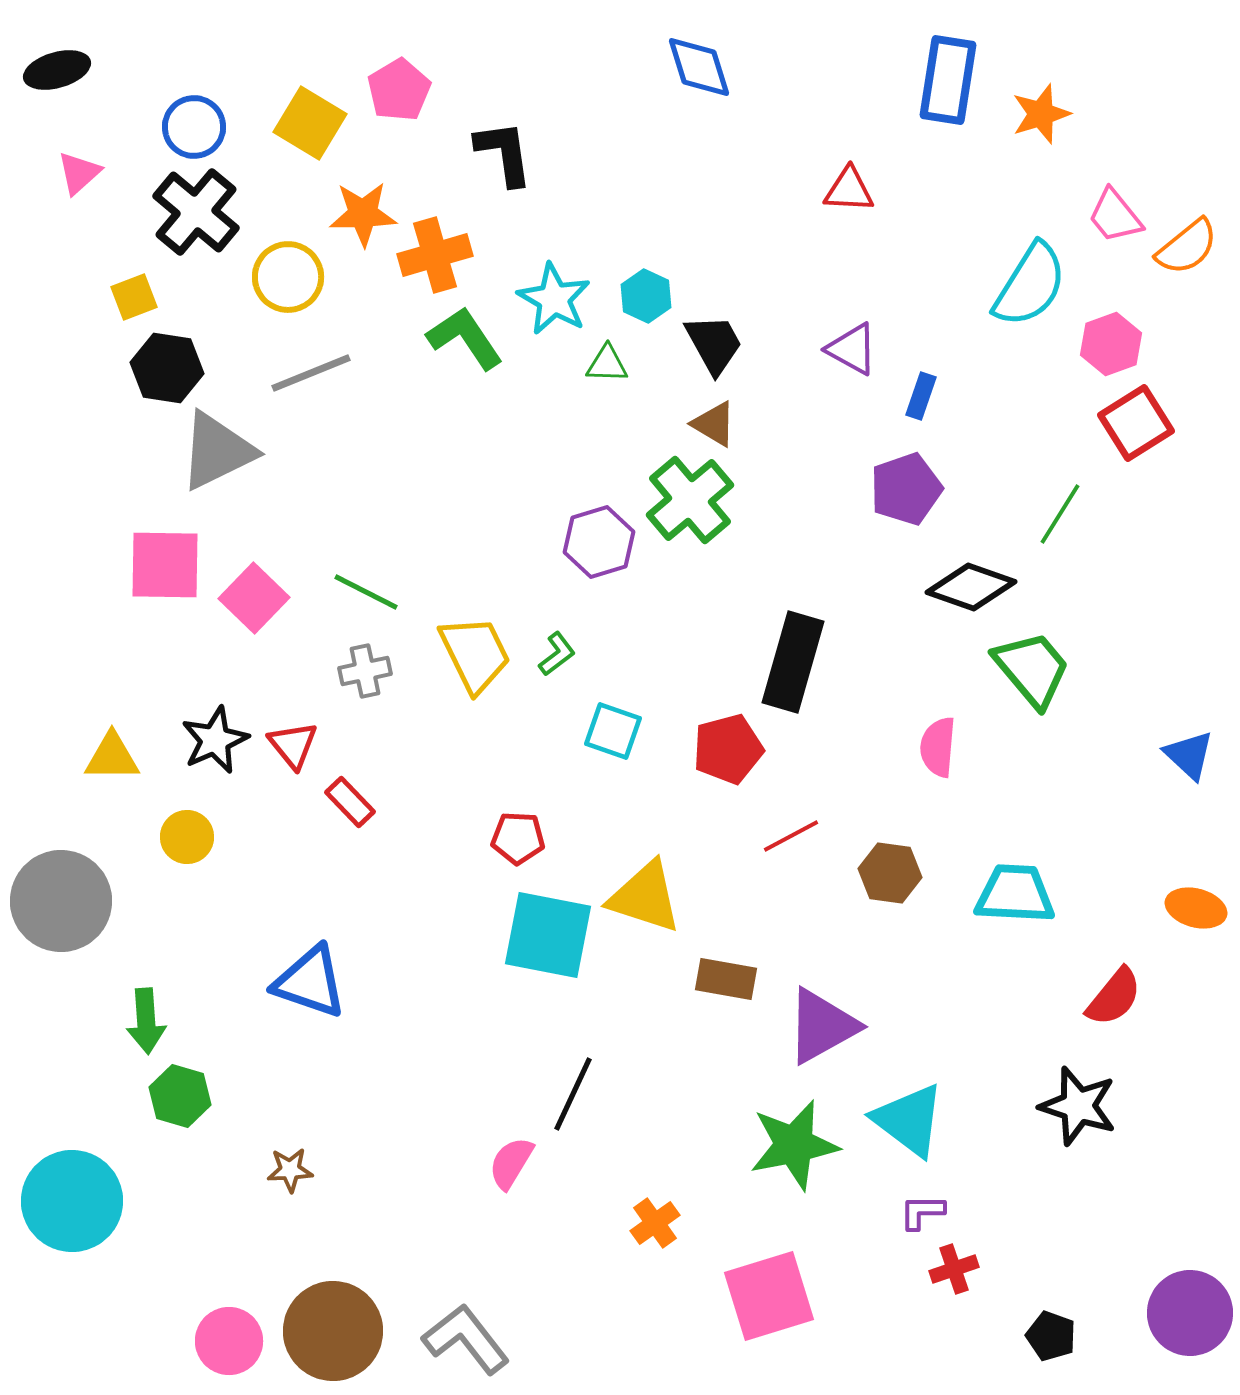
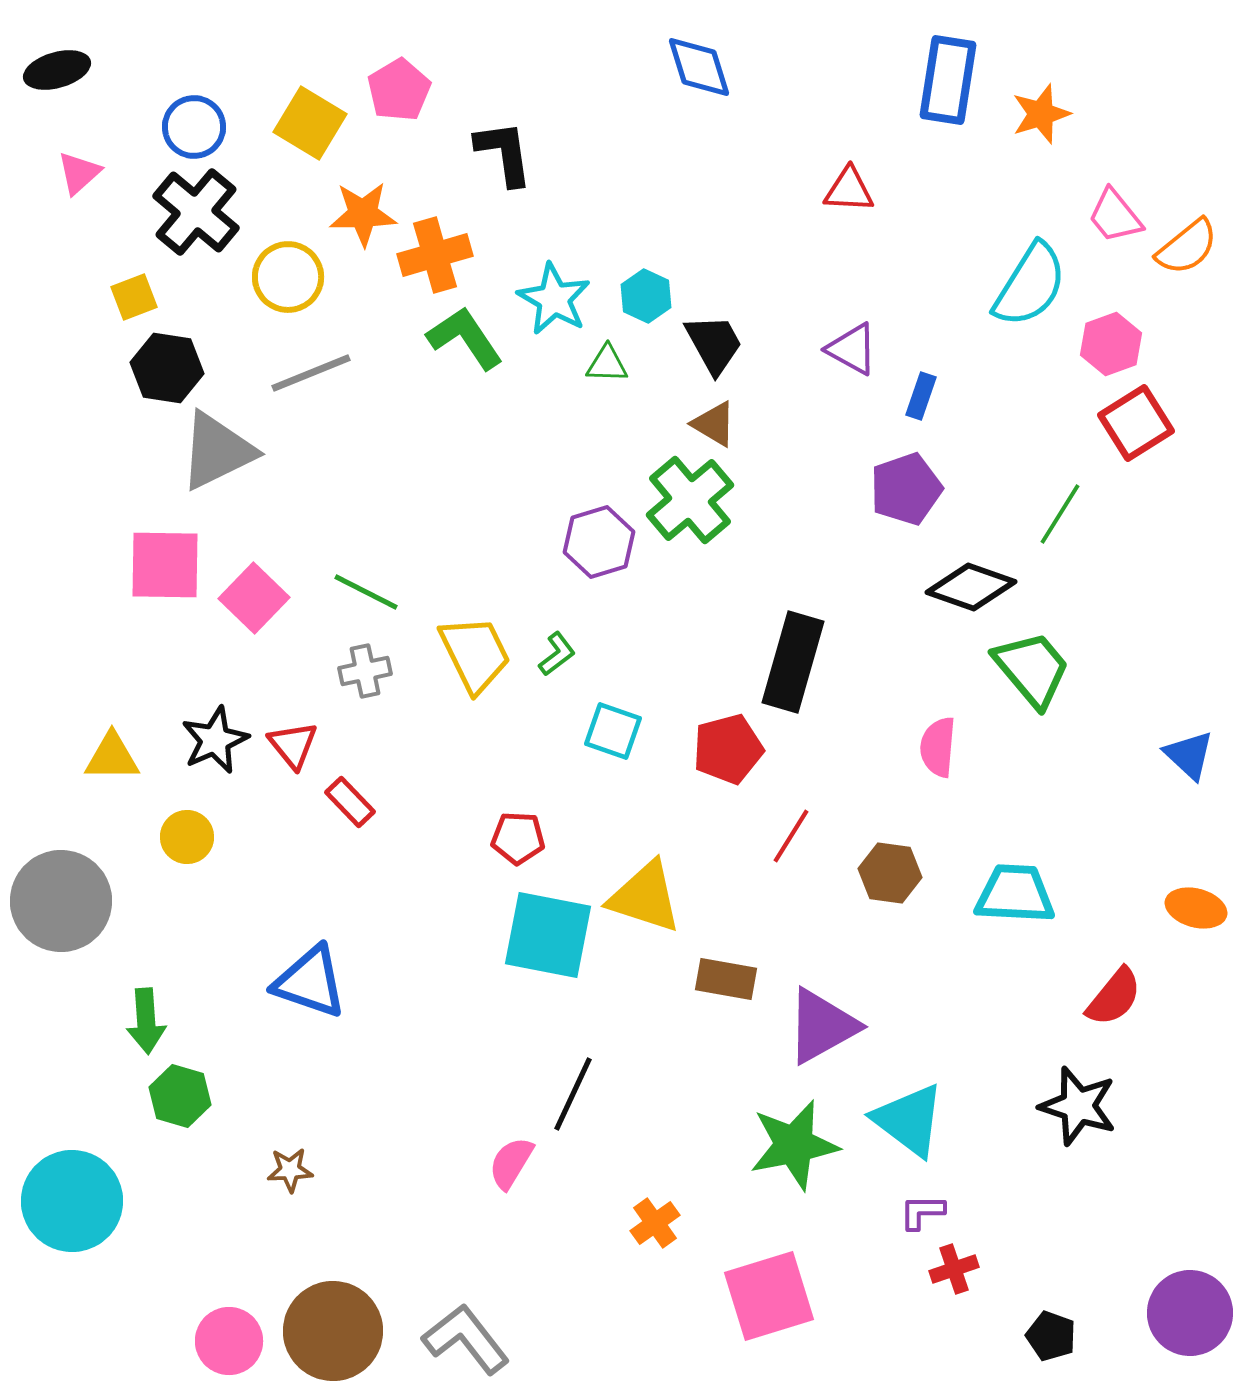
red line at (791, 836): rotated 30 degrees counterclockwise
